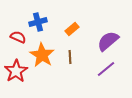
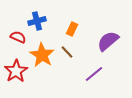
blue cross: moved 1 px left, 1 px up
orange rectangle: rotated 24 degrees counterclockwise
brown line: moved 3 px left, 5 px up; rotated 40 degrees counterclockwise
purple line: moved 12 px left, 5 px down
